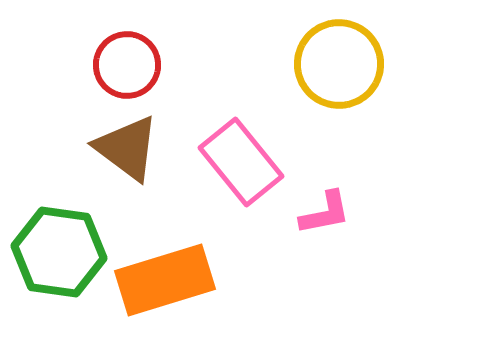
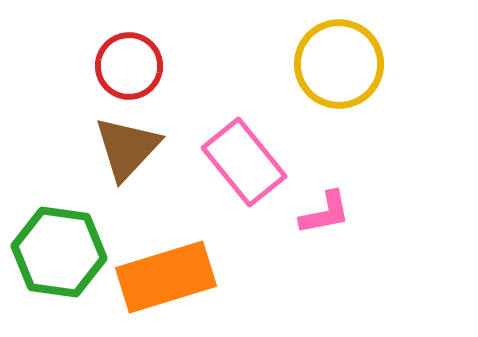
red circle: moved 2 px right, 1 px down
brown triangle: rotated 36 degrees clockwise
pink rectangle: moved 3 px right
orange rectangle: moved 1 px right, 3 px up
